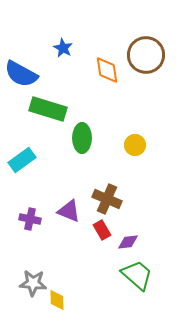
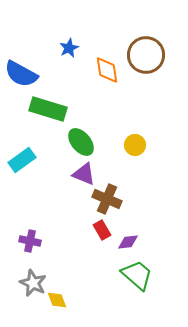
blue star: moved 6 px right; rotated 18 degrees clockwise
green ellipse: moved 1 px left, 4 px down; rotated 40 degrees counterclockwise
purple triangle: moved 15 px right, 37 px up
purple cross: moved 22 px down
gray star: rotated 20 degrees clockwise
yellow diamond: rotated 20 degrees counterclockwise
